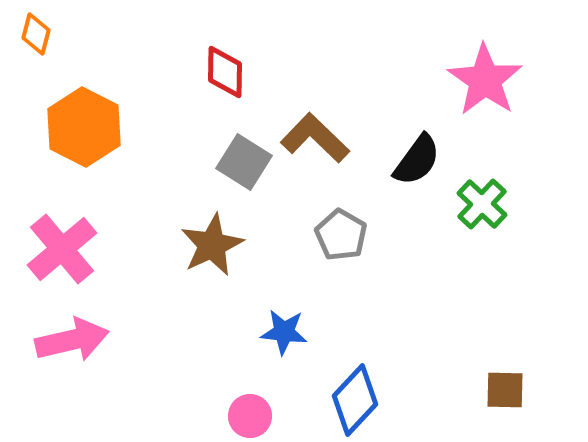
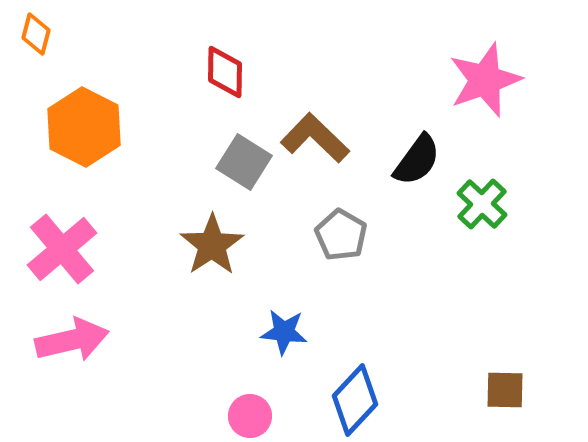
pink star: rotated 18 degrees clockwise
brown star: rotated 8 degrees counterclockwise
